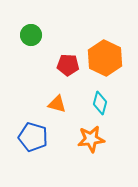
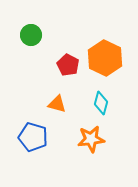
red pentagon: rotated 25 degrees clockwise
cyan diamond: moved 1 px right
